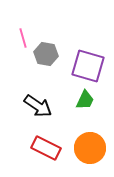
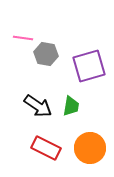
pink line: rotated 66 degrees counterclockwise
purple square: moved 1 px right; rotated 32 degrees counterclockwise
green trapezoid: moved 14 px left, 6 px down; rotated 15 degrees counterclockwise
